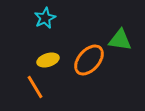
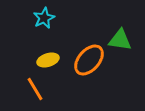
cyan star: moved 1 px left
orange line: moved 2 px down
